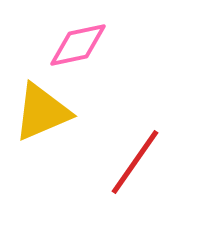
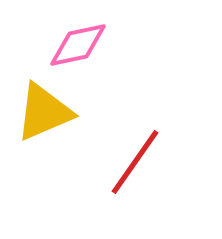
yellow triangle: moved 2 px right
